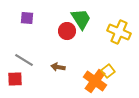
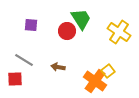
purple square: moved 4 px right, 7 px down
yellow cross: rotated 10 degrees clockwise
